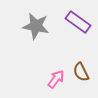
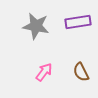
purple rectangle: rotated 45 degrees counterclockwise
pink arrow: moved 12 px left, 7 px up
